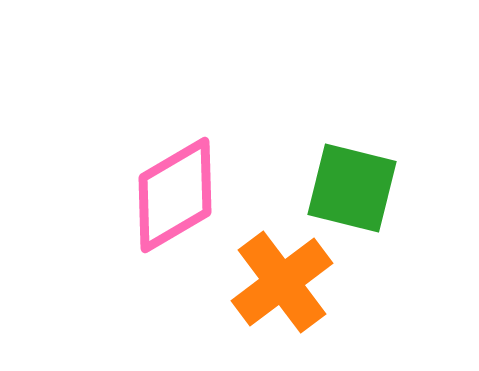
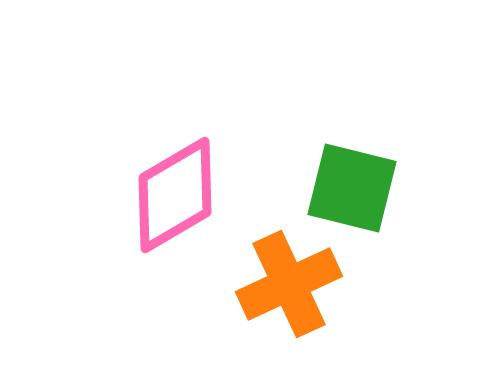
orange cross: moved 7 px right, 2 px down; rotated 12 degrees clockwise
